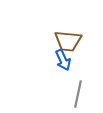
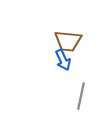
gray line: moved 3 px right, 2 px down
